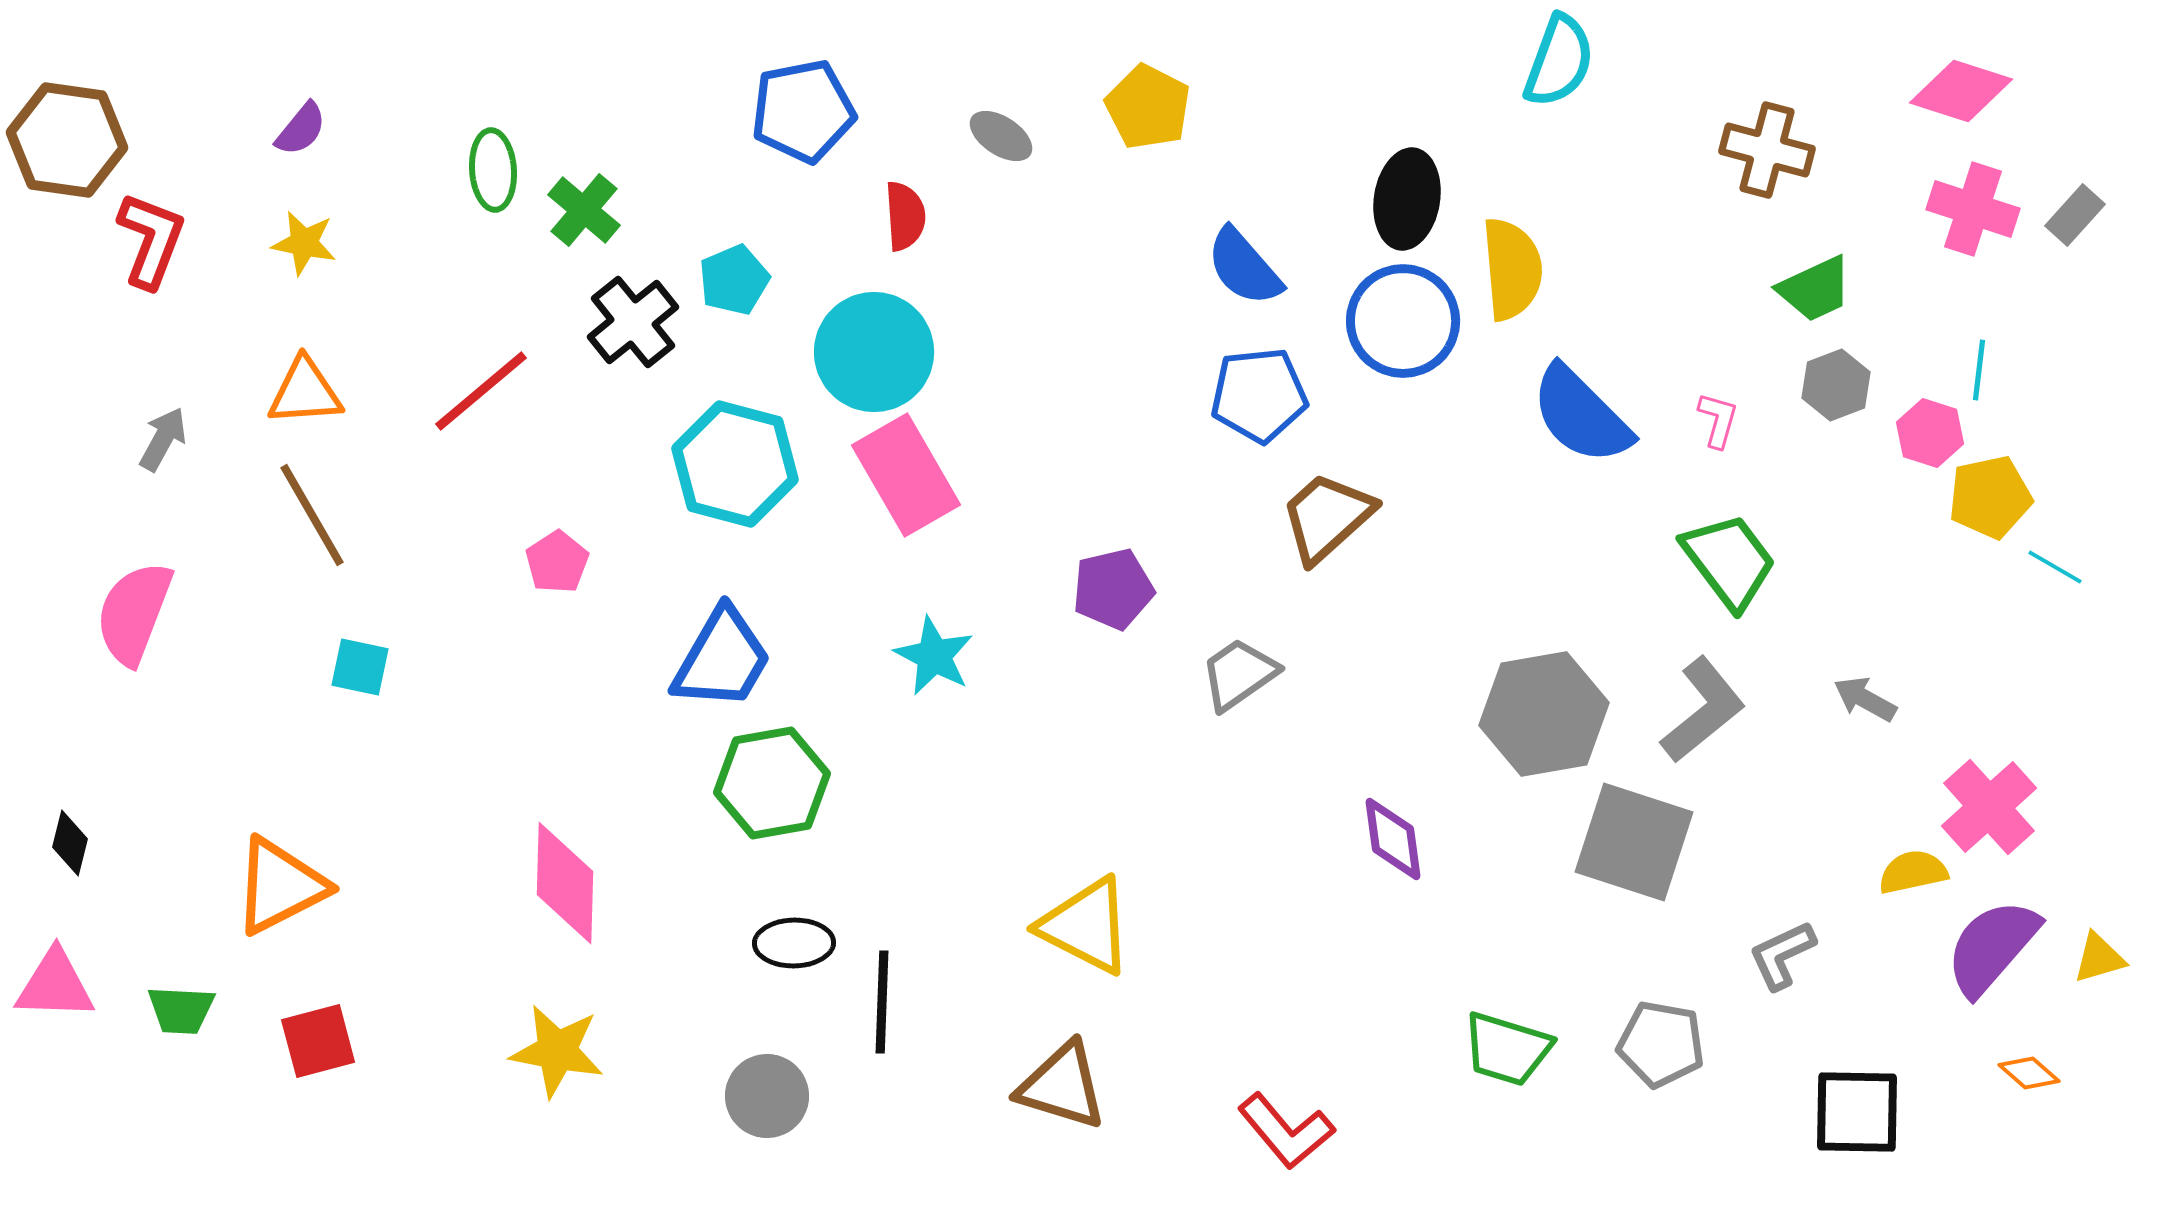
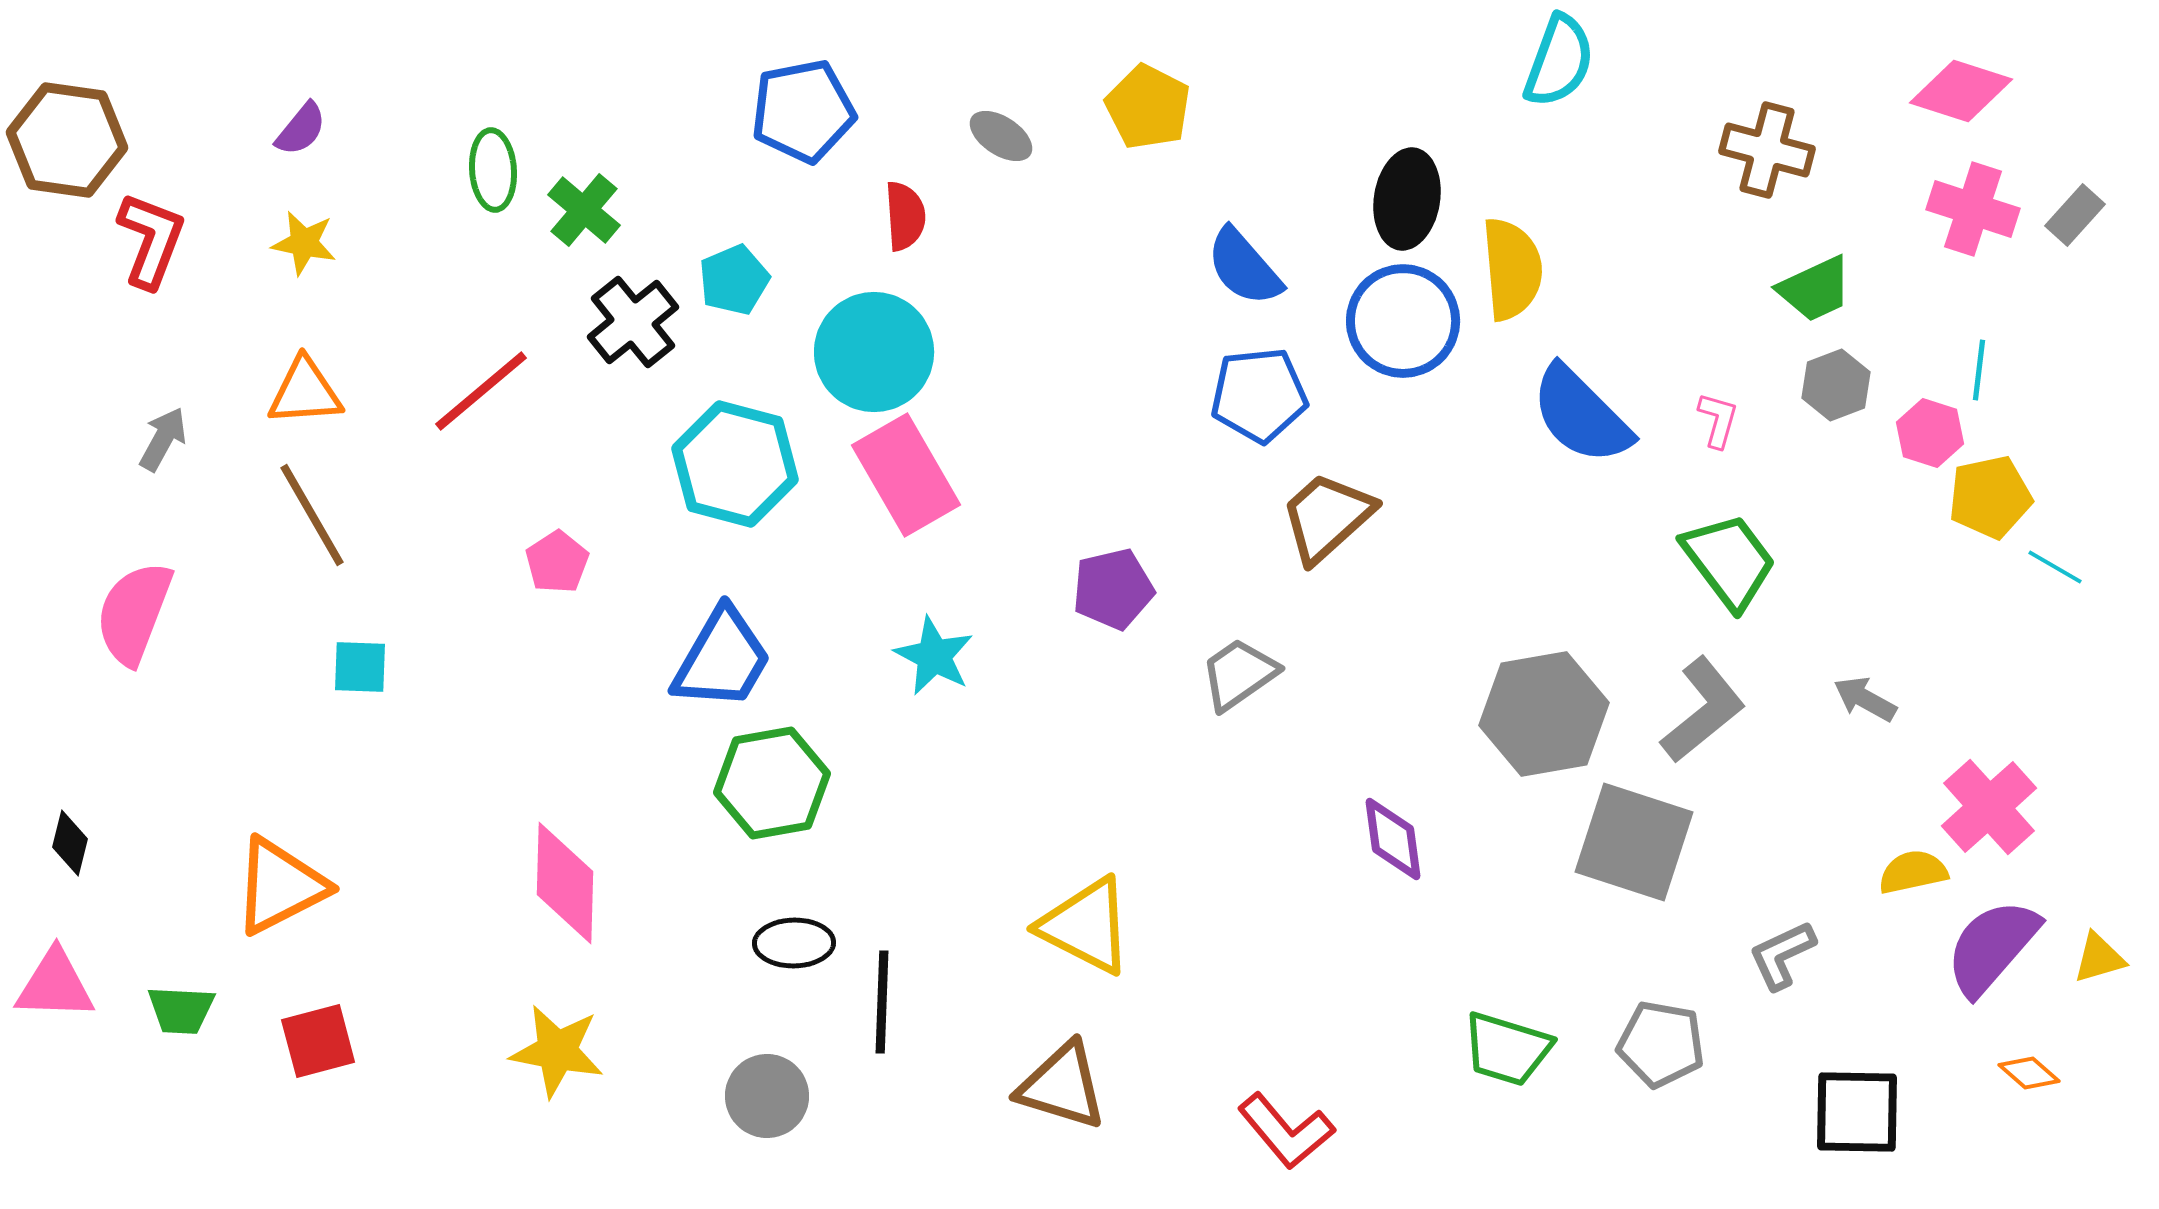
cyan square at (360, 667): rotated 10 degrees counterclockwise
